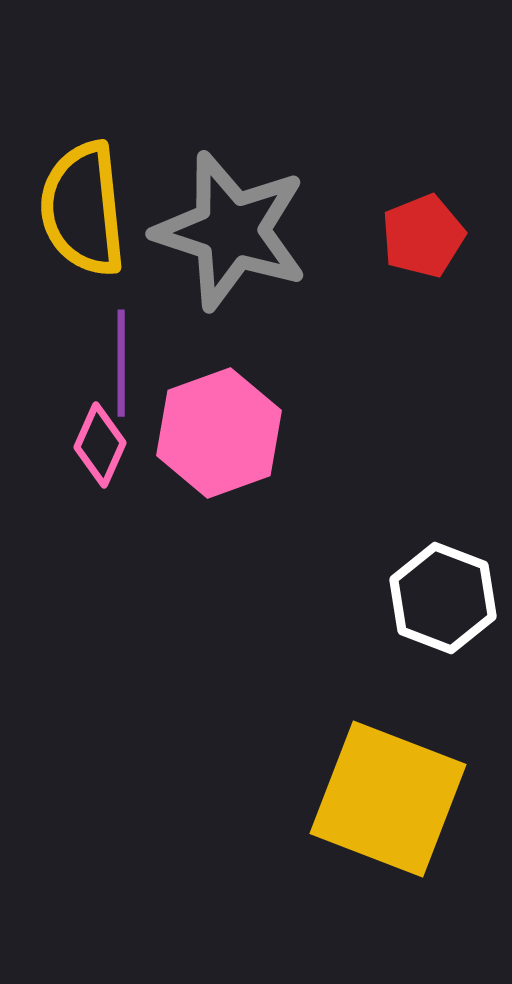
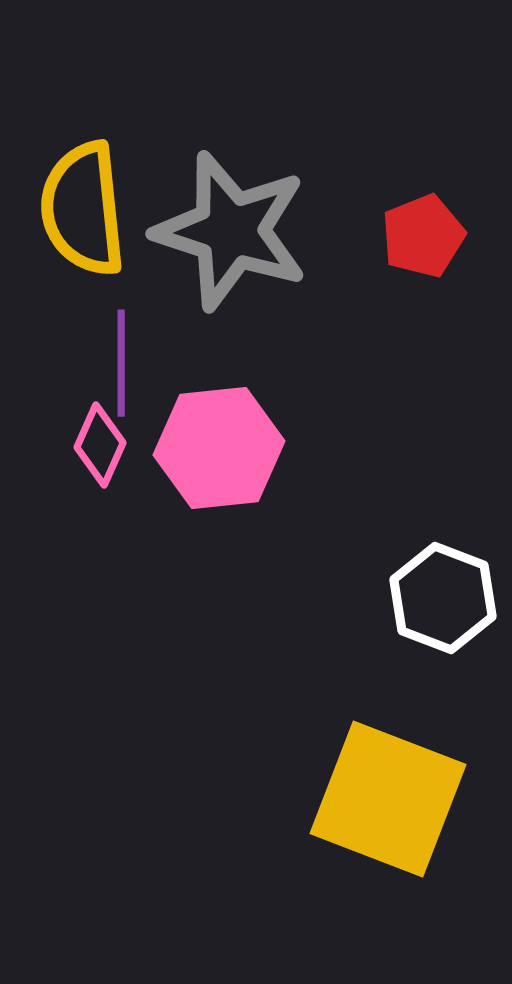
pink hexagon: moved 15 px down; rotated 14 degrees clockwise
